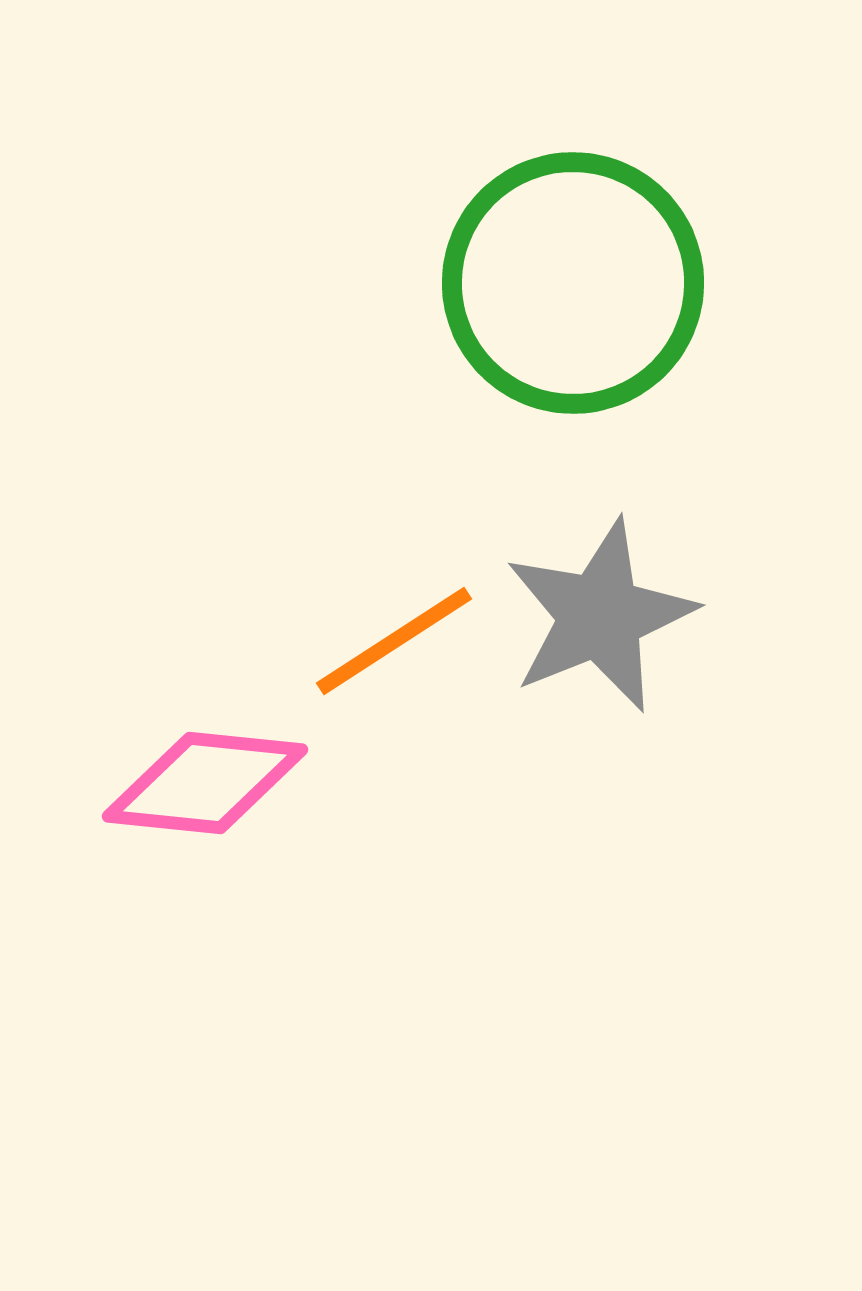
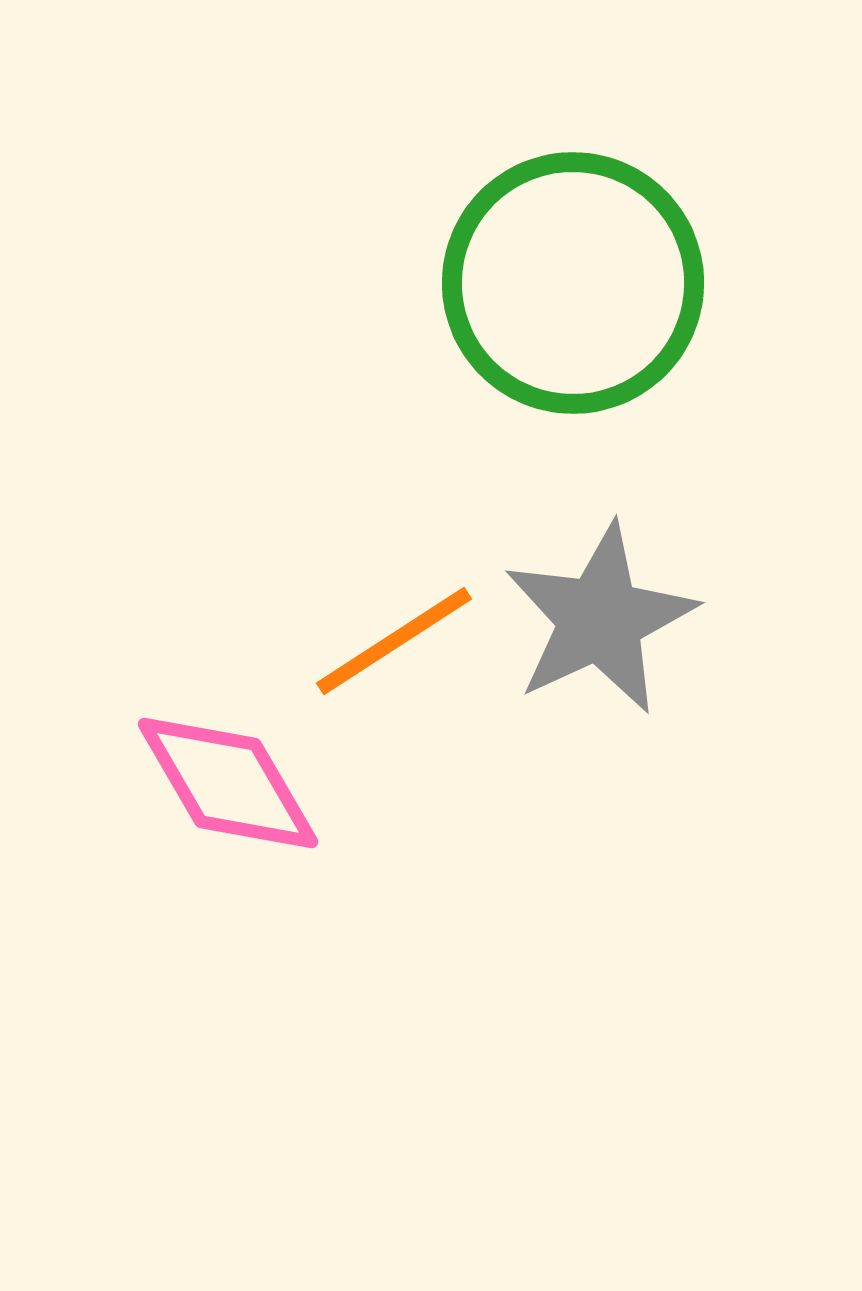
gray star: moved 3 px down; rotated 3 degrees counterclockwise
pink diamond: moved 23 px right; rotated 54 degrees clockwise
